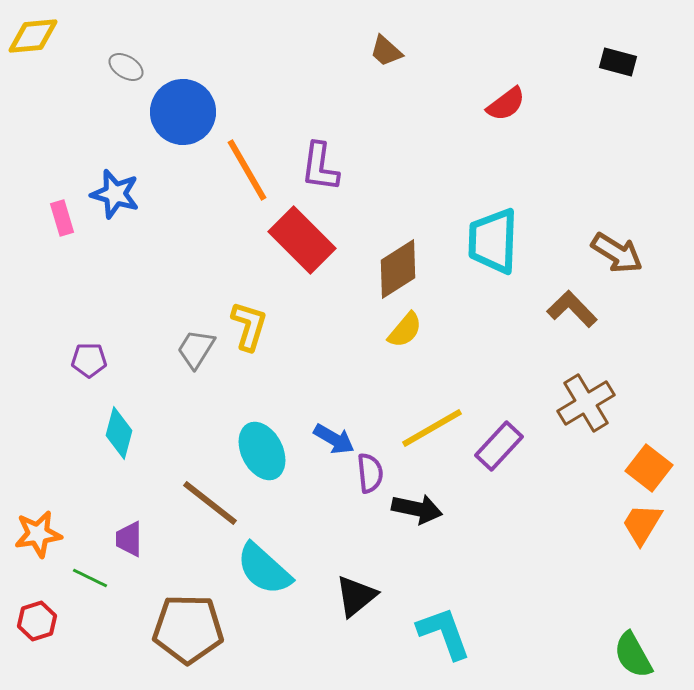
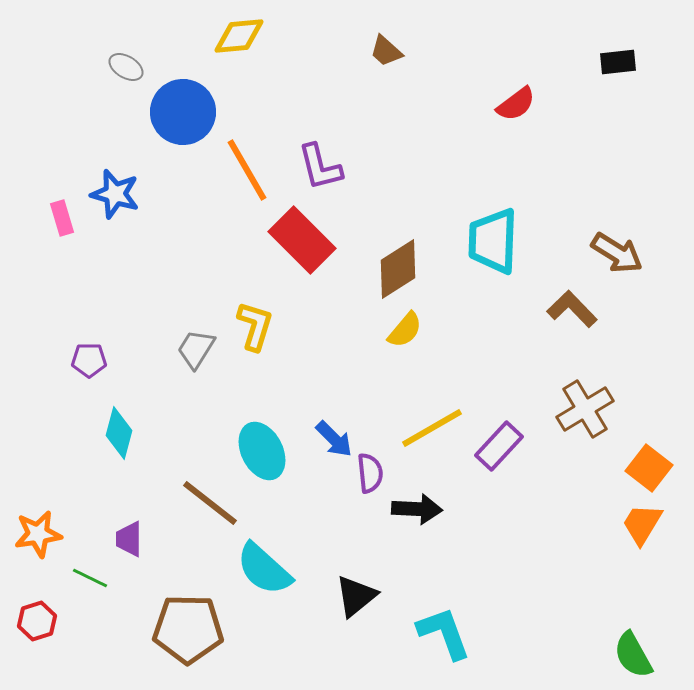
yellow diamond: moved 206 px right
black rectangle: rotated 21 degrees counterclockwise
red semicircle: moved 10 px right
purple L-shape: rotated 22 degrees counterclockwise
yellow L-shape: moved 6 px right
brown cross: moved 1 px left, 6 px down
blue arrow: rotated 15 degrees clockwise
black arrow: rotated 9 degrees counterclockwise
